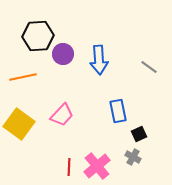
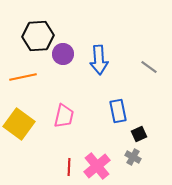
pink trapezoid: moved 2 px right, 1 px down; rotated 30 degrees counterclockwise
